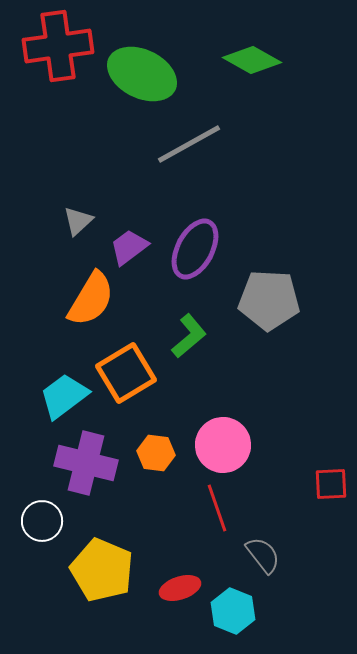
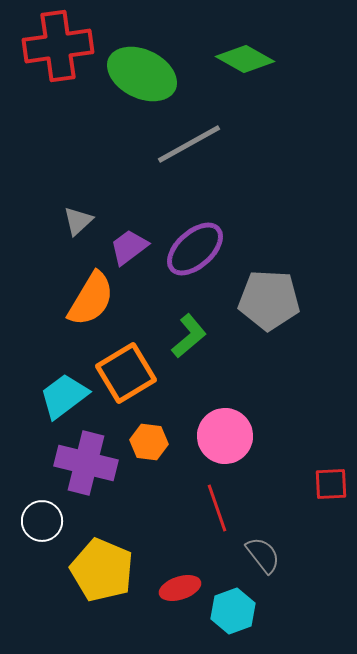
green diamond: moved 7 px left, 1 px up
purple ellipse: rotated 20 degrees clockwise
pink circle: moved 2 px right, 9 px up
orange hexagon: moved 7 px left, 11 px up
cyan hexagon: rotated 18 degrees clockwise
